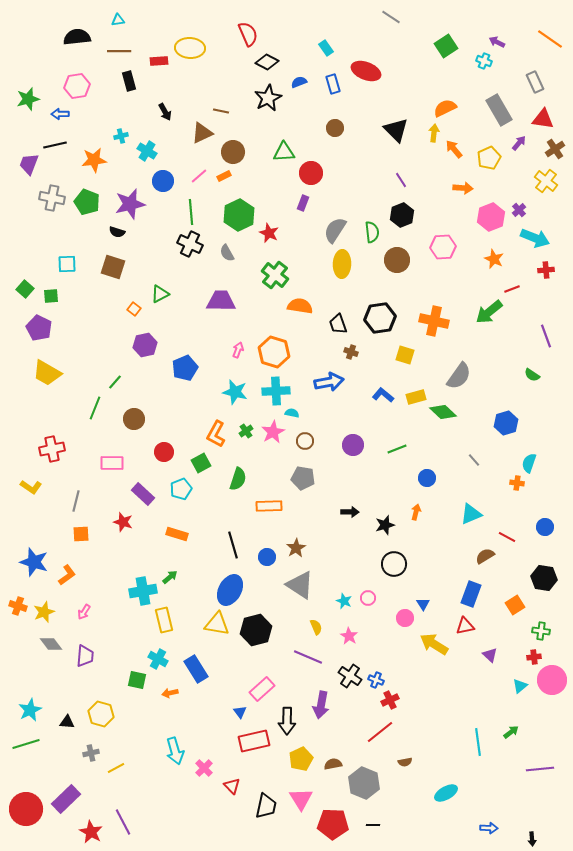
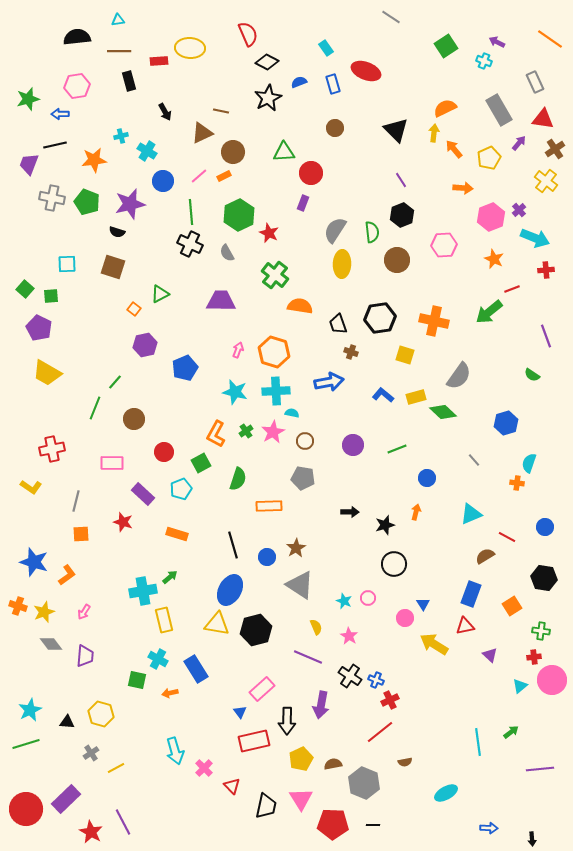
pink hexagon at (443, 247): moved 1 px right, 2 px up
orange square at (515, 605): moved 3 px left, 1 px down
gray cross at (91, 753): rotated 21 degrees counterclockwise
